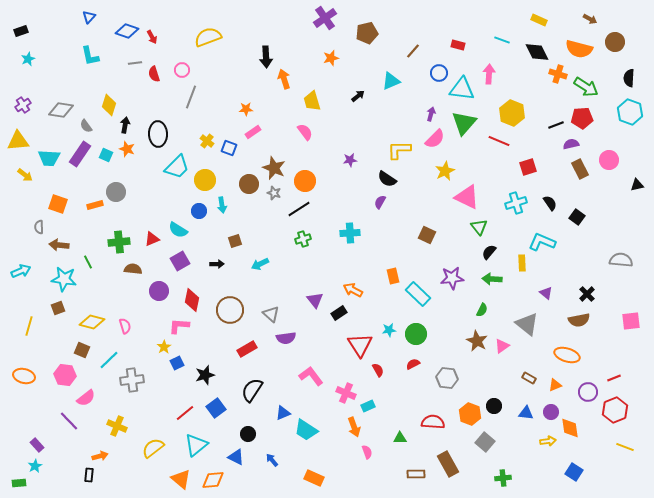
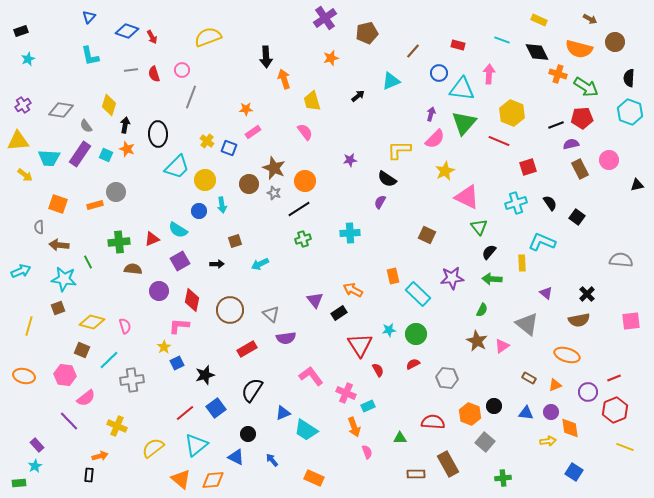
gray line at (135, 63): moved 4 px left, 7 px down
